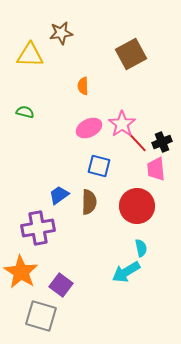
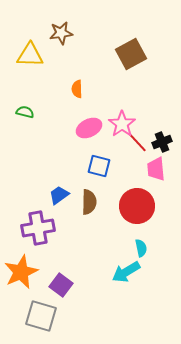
orange semicircle: moved 6 px left, 3 px down
orange star: rotated 16 degrees clockwise
